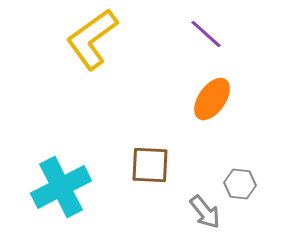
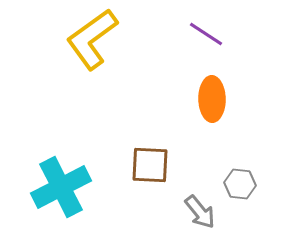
purple line: rotated 9 degrees counterclockwise
orange ellipse: rotated 36 degrees counterclockwise
gray arrow: moved 5 px left
